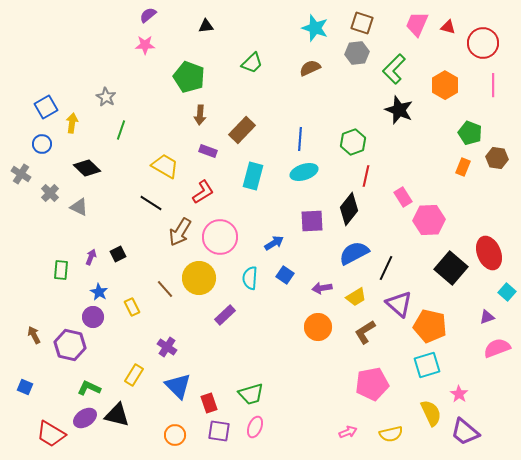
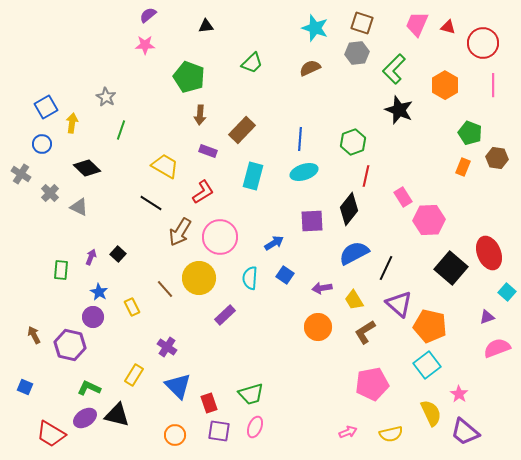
black square at (118, 254): rotated 21 degrees counterclockwise
yellow trapezoid at (356, 297): moved 2 px left, 3 px down; rotated 90 degrees clockwise
cyan square at (427, 365): rotated 20 degrees counterclockwise
